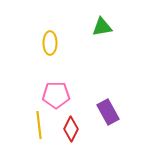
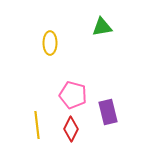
pink pentagon: moved 17 px right; rotated 16 degrees clockwise
purple rectangle: rotated 15 degrees clockwise
yellow line: moved 2 px left
